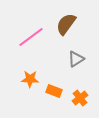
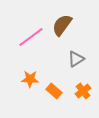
brown semicircle: moved 4 px left, 1 px down
orange rectangle: rotated 21 degrees clockwise
orange cross: moved 3 px right, 7 px up
